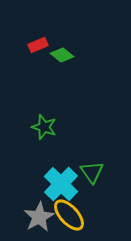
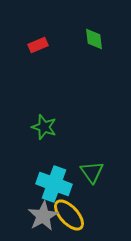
green diamond: moved 32 px right, 16 px up; rotated 45 degrees clockwise
cyan cross: moved 7 px left; rotated 24 degrees counterclockwise
gray star: moved 4 px right, 1 px up
